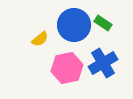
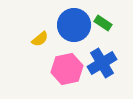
blue cross: moved 1 px left
pink hexagon: moved 1 px down
